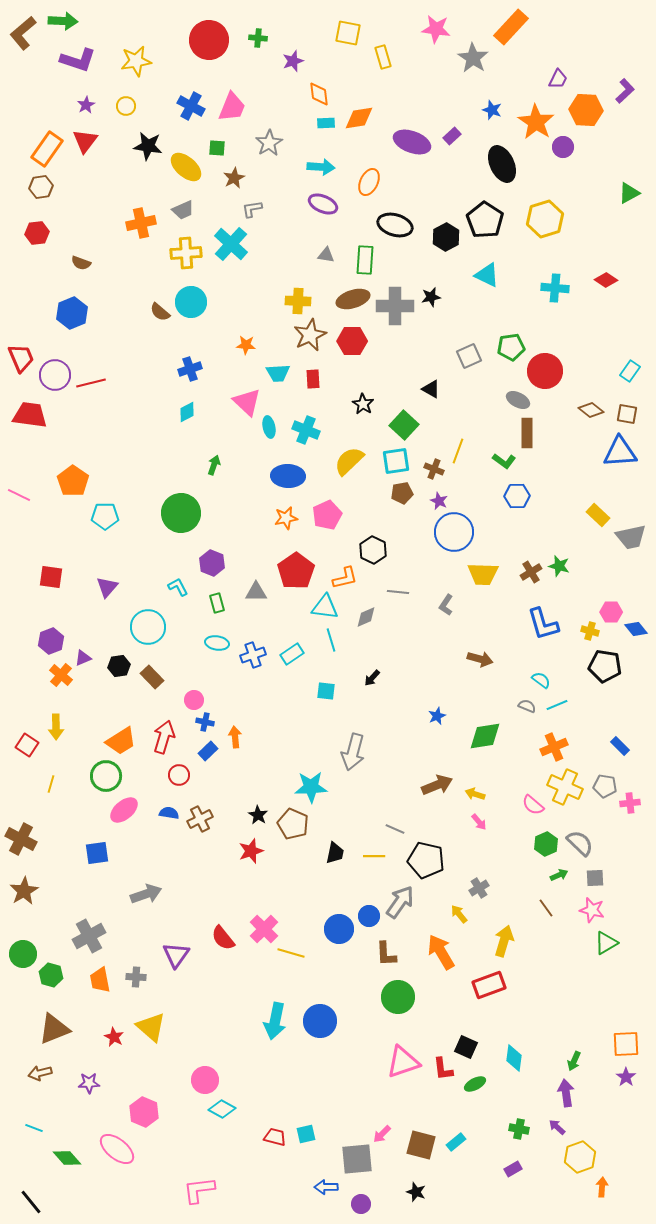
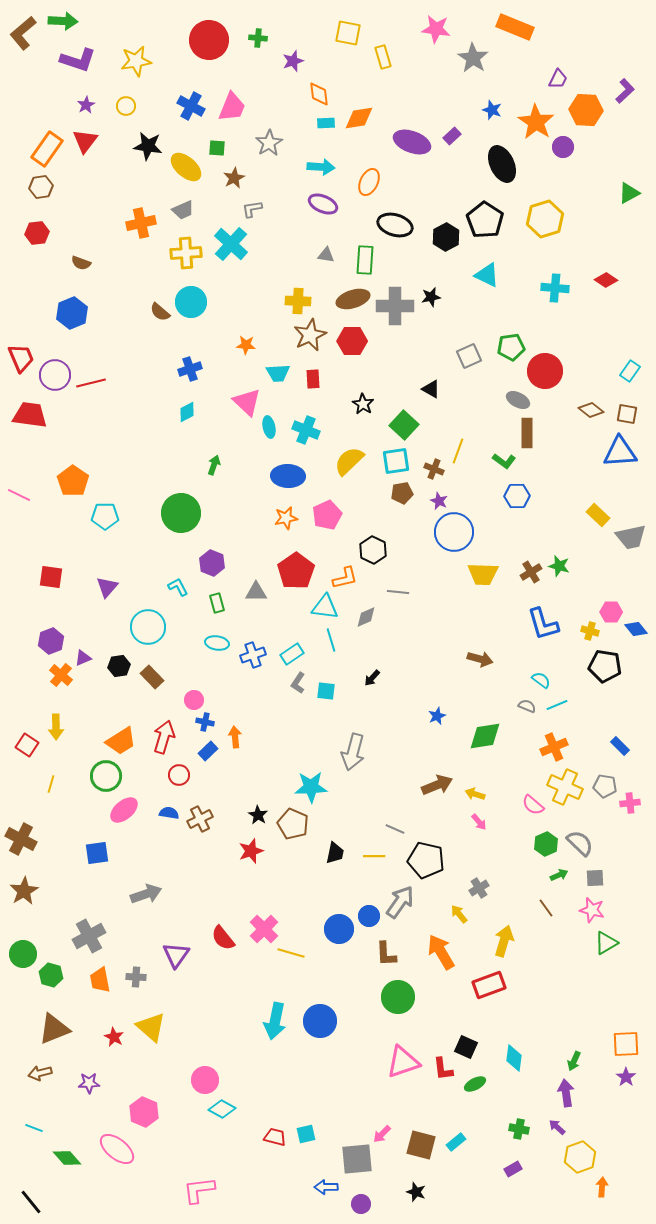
orange rectangle at (511, 27): moved 4 px right; rotated 69 degrees clockwise
gray L-shape at (446, 605): moved 148 px left, 78 px down
